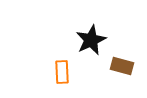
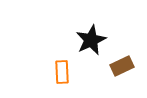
brown rectangle: rotated 40 degrees counterclockwise
